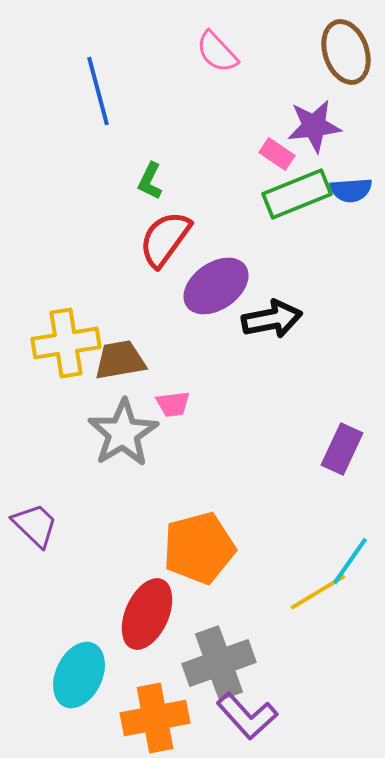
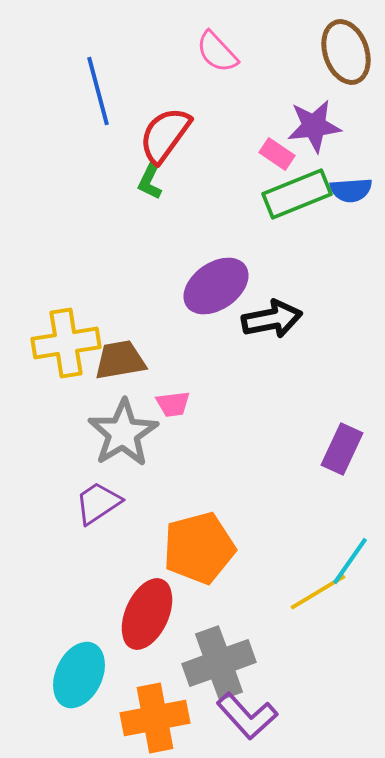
red semicircle: moved 104 px up
purple trapezoid: moved 63 px right, 22 px up; rotated 78 degrees counterclockwise
